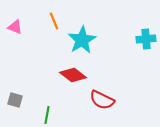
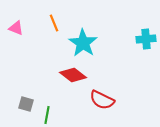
orange line: moved 2 px down
pink triangle: moved 1 px right, 1 px down
cyan star: moved 1 px right, 3 px down; rotated 8 degrees counterclockwise
gray square: moved 11 px right, 4 px down
